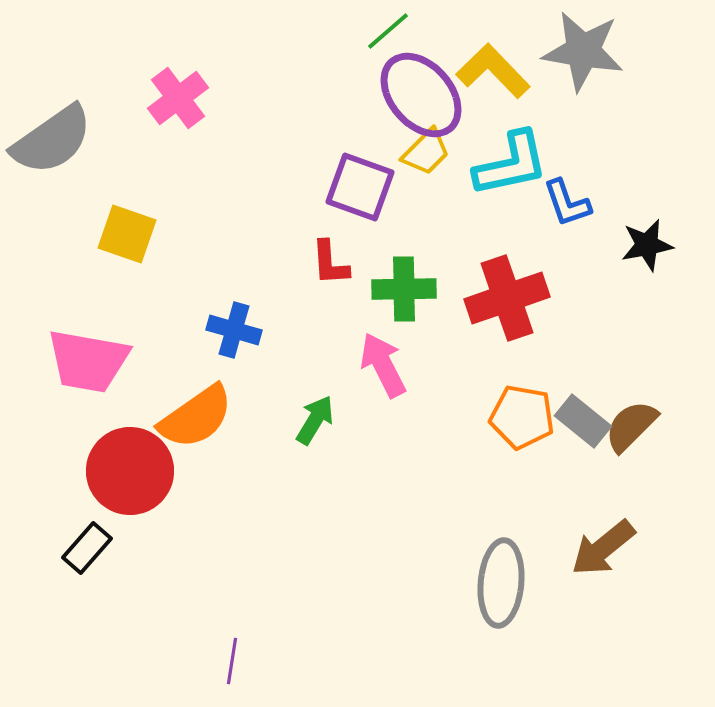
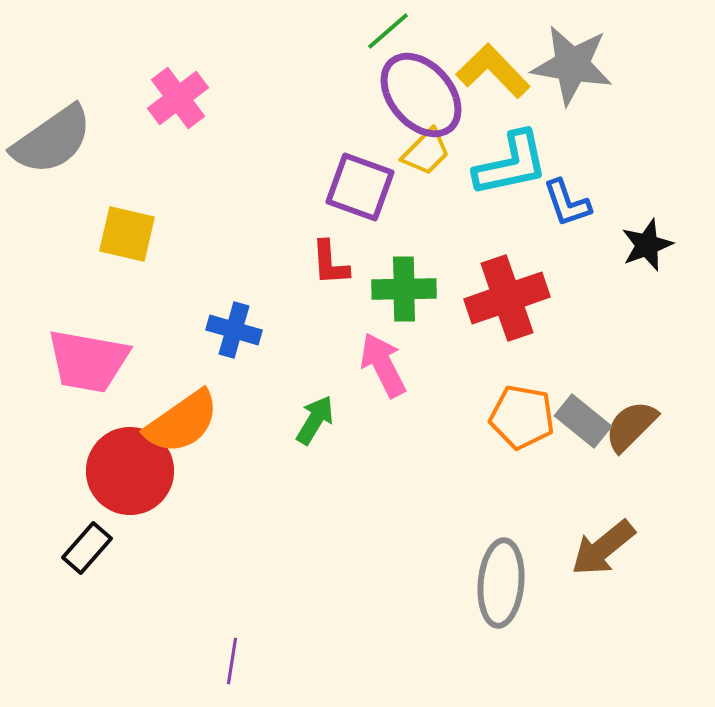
gray star: moved 11 px left, 14 px down
yellow square: rotated 6 degrees counterclockwise
black star: rotated 10 degrees counterclockwise
orange semicircle: moved 14 px left, 5 px down
